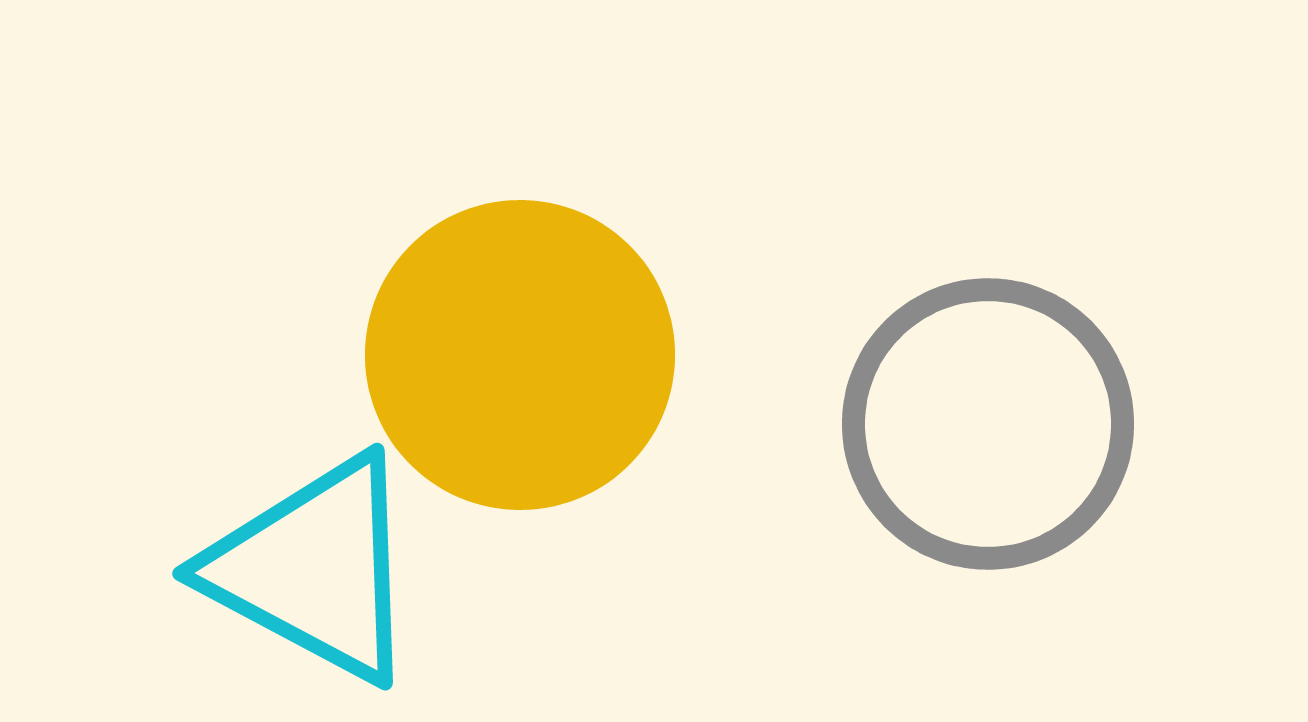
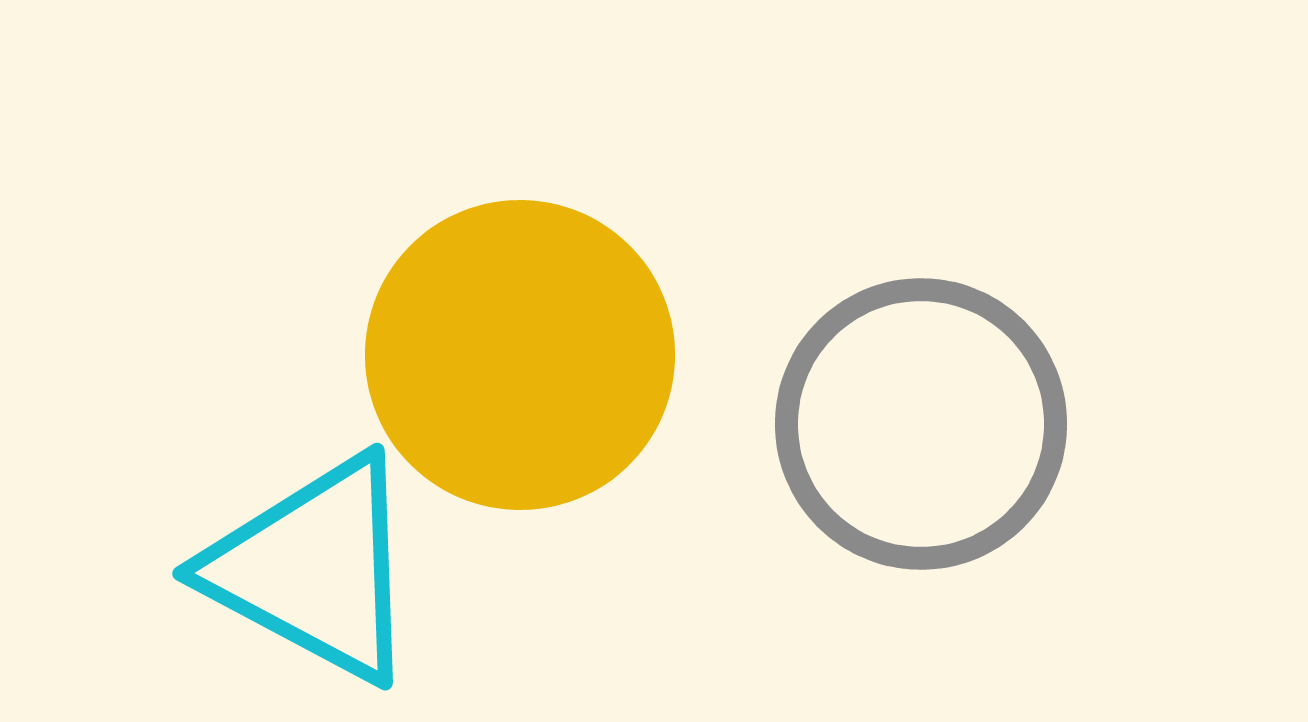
gray circle: moved 67 px left
